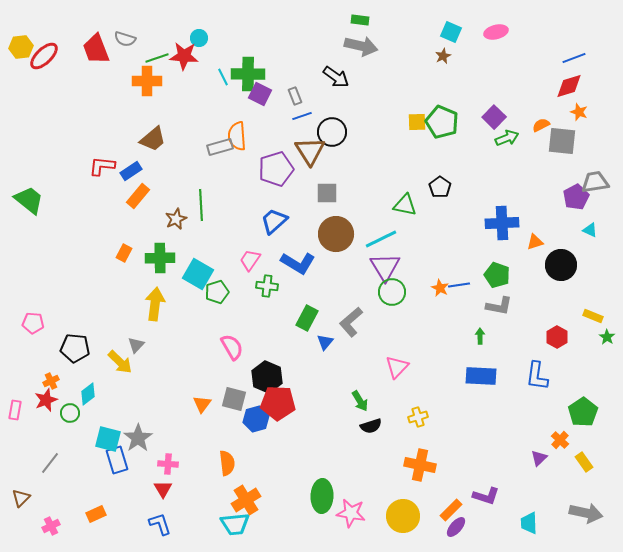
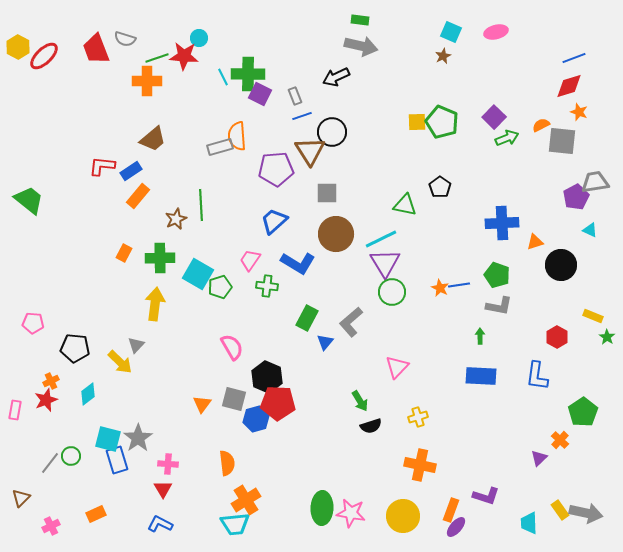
yellow hexagon at (21, 47): moved 3 px left; rotated 25 degrees counterclockwise
black arrow at (336, 77): rotated 120 degrees clockwise
purple pentagon at (276, 169): rotated 12 degrees clockwise
purple triangle at (385, 267): moved 4 px up
green pentagon at (217, 292): moved 3 px right, 5 px up
green circle at (70, 413): moved 1 px right, 43 px down
yellow rectangle at (584, 462): moved 24 px left, 48 px down
green ellipse at (322, 496): moved 12 px down
orange rectangle at (451, 510): rotated 25 degrees counterclockwise
blue L-shape at (160, 524): rotated 45 degrees counterclockwise
